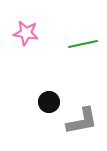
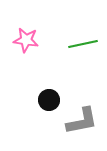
pink star: moved 7 px down
black circle: moved 2 px up
